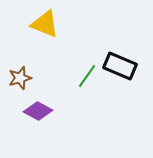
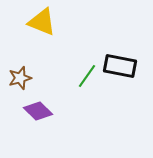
yellow triangle: moved 3 px left, 2 px up
black rectangle: rotated 12 degrees counterclockwise
purple diamond: rotated 16 degrees clockwise
